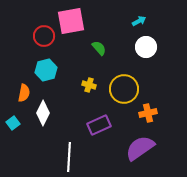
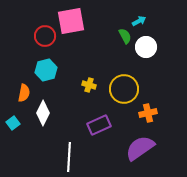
red circle: moved 1 px right
green semicircle: moved 26 px right, 12 px up; rotated 14 degrees clockwise
